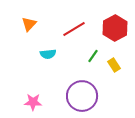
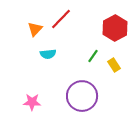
orange triangle: moved 6 px right, 5 px down
red line: moved 13 px left, 10 px up; rotated 15 degrees counterclockwise
pink star: moved 1 px left
